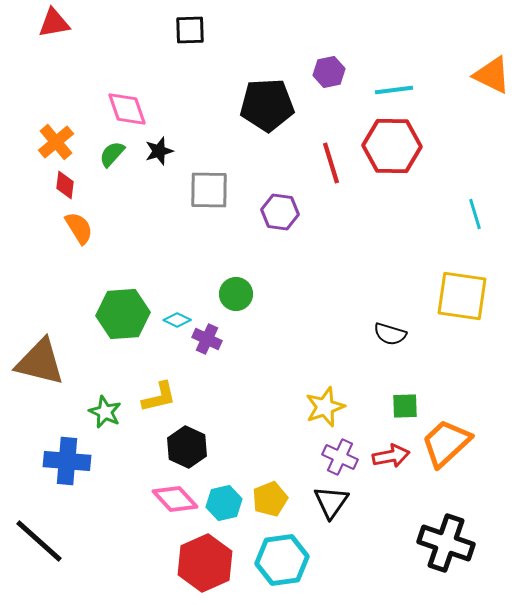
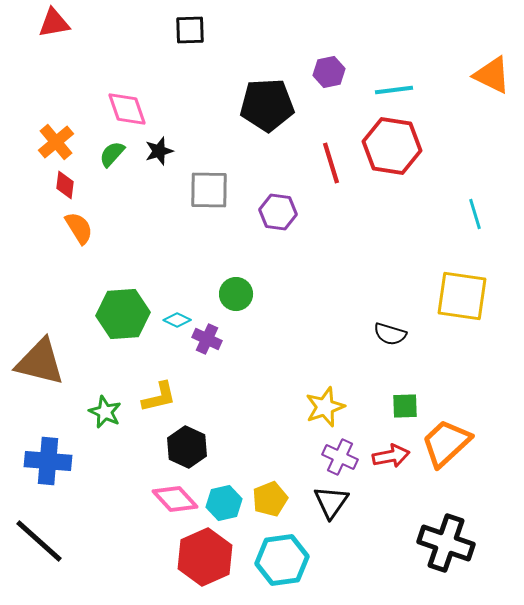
red hexagon at (392, 146): rotated 8 degrees clockwise
purple hexagon at (280, 212): moved 2 px left
blue cross at (67, 461): moved 19 px left
red hexagon at (205, 563): moved 6 px up
